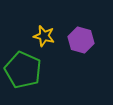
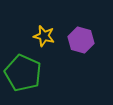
green pentagon: moved 3 px down
